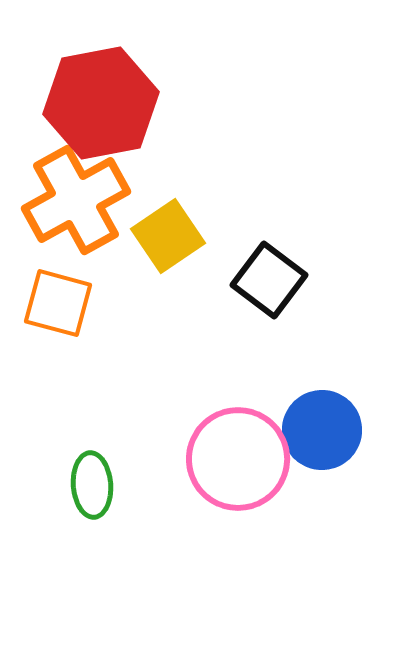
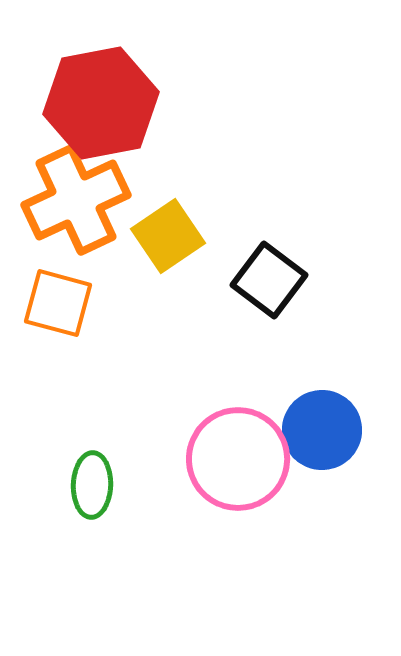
orange cross: rotated 4 degrees clockwise
green ellipse: rotated 6 degrees clockwise
